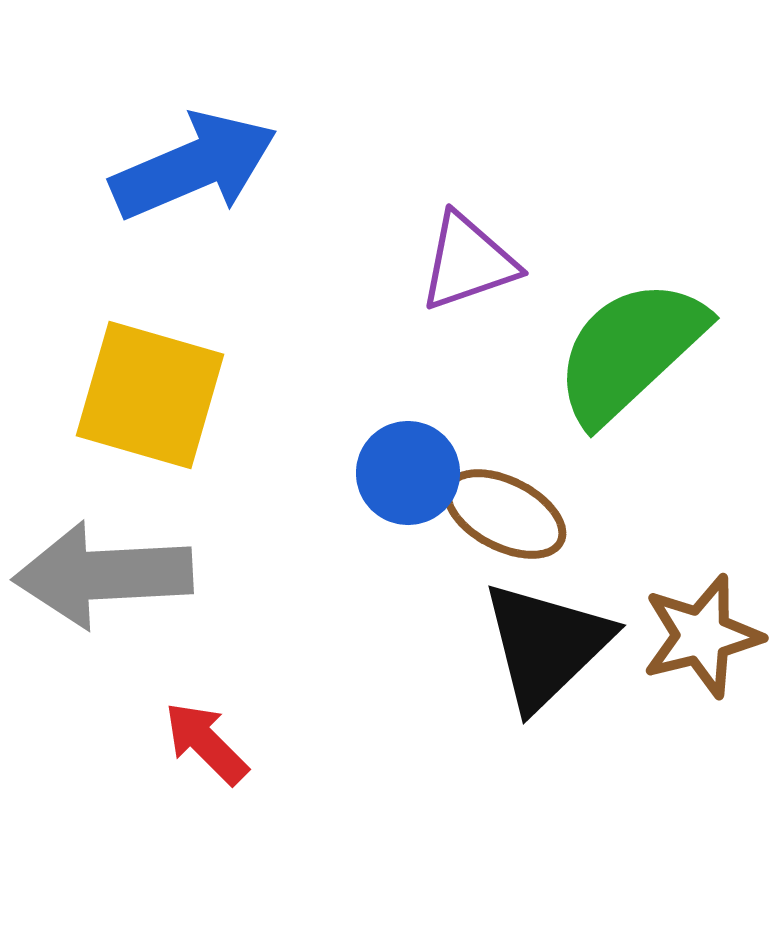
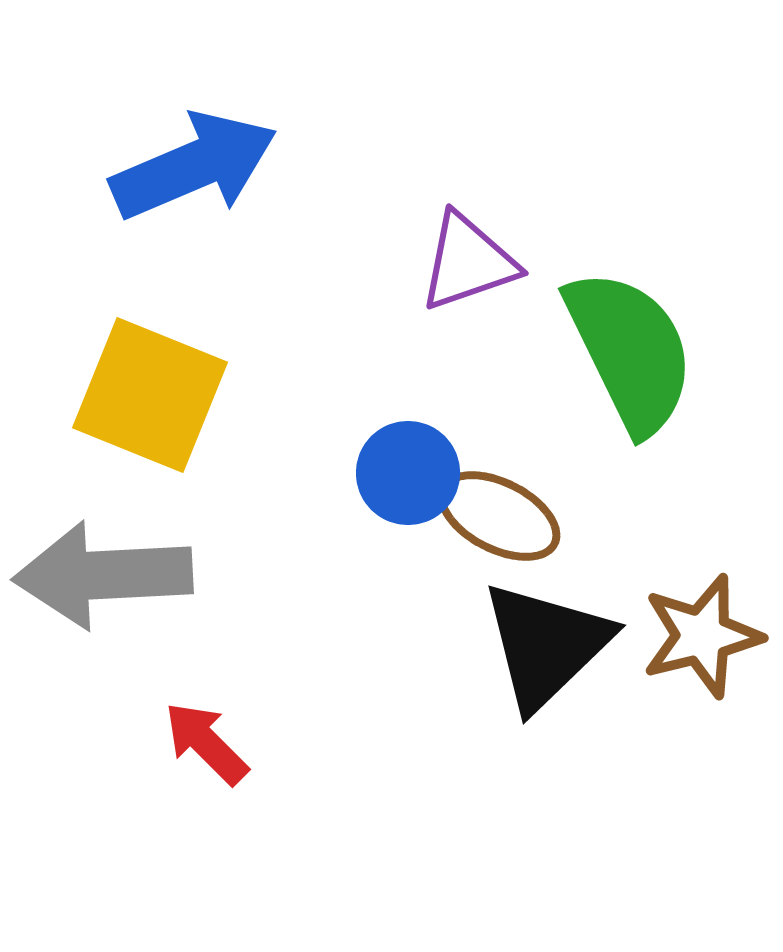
green semicircle: rotated 107 degrees clockwise
yellow square: rotated 6 degrees clockwise
brown ellipse: moved 6 px left, 2 px down
